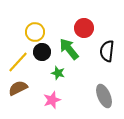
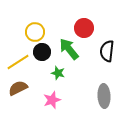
yellow line: rotated 15 degrees clockwise
gray ellipse: rotated 20 degrees clockwise
